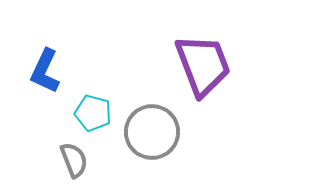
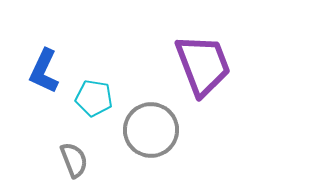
blue L-shape: moved 1 px left
cyan pentagon: moved 1 px right, 15 px up; rotated 6 degrees counterclockwise
gray circle: moved 1 px left, 2 px up
